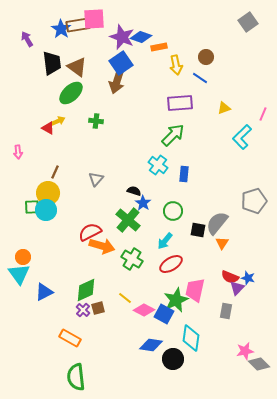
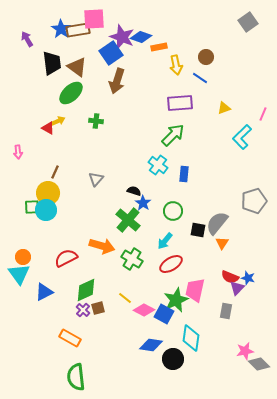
brown rectangle at (78, 25): moved 5 px down
blue square at (121, 63): moved 10 px left, 10 px up
red semicircle at (90, 232): moved 24 px left, 26 px down
